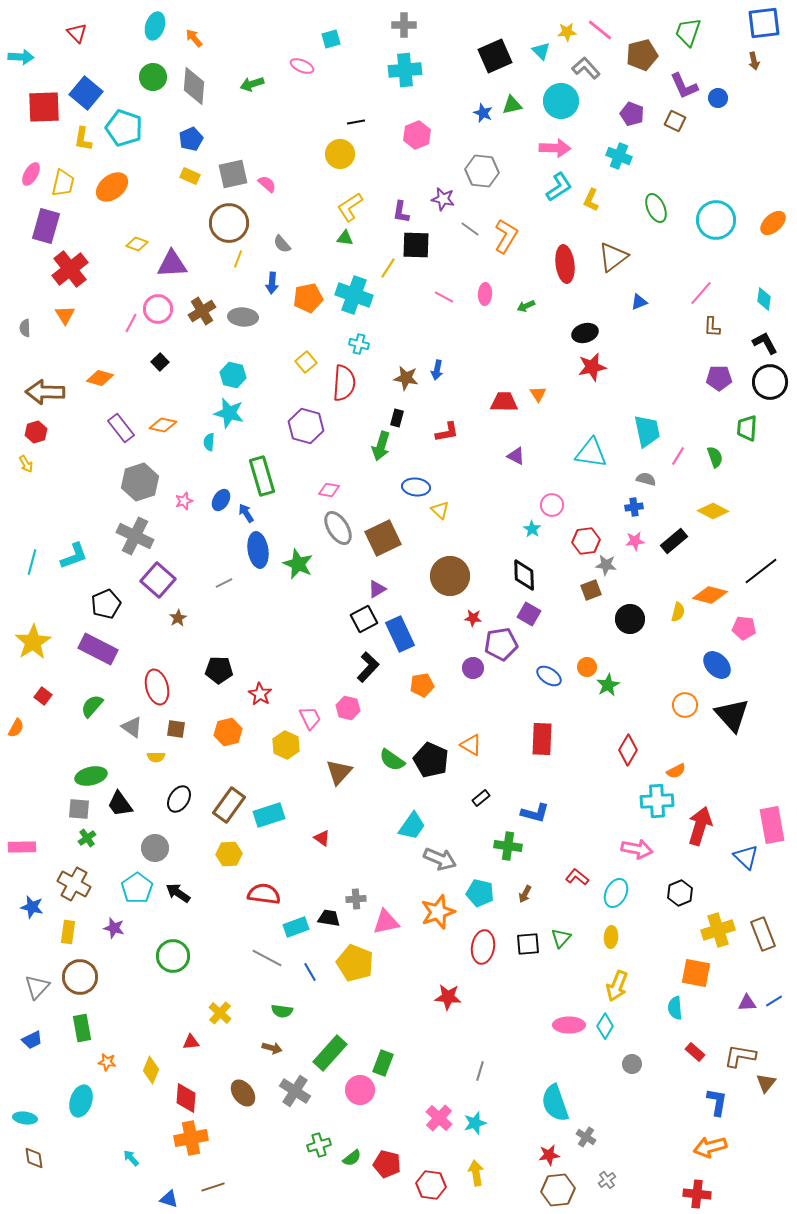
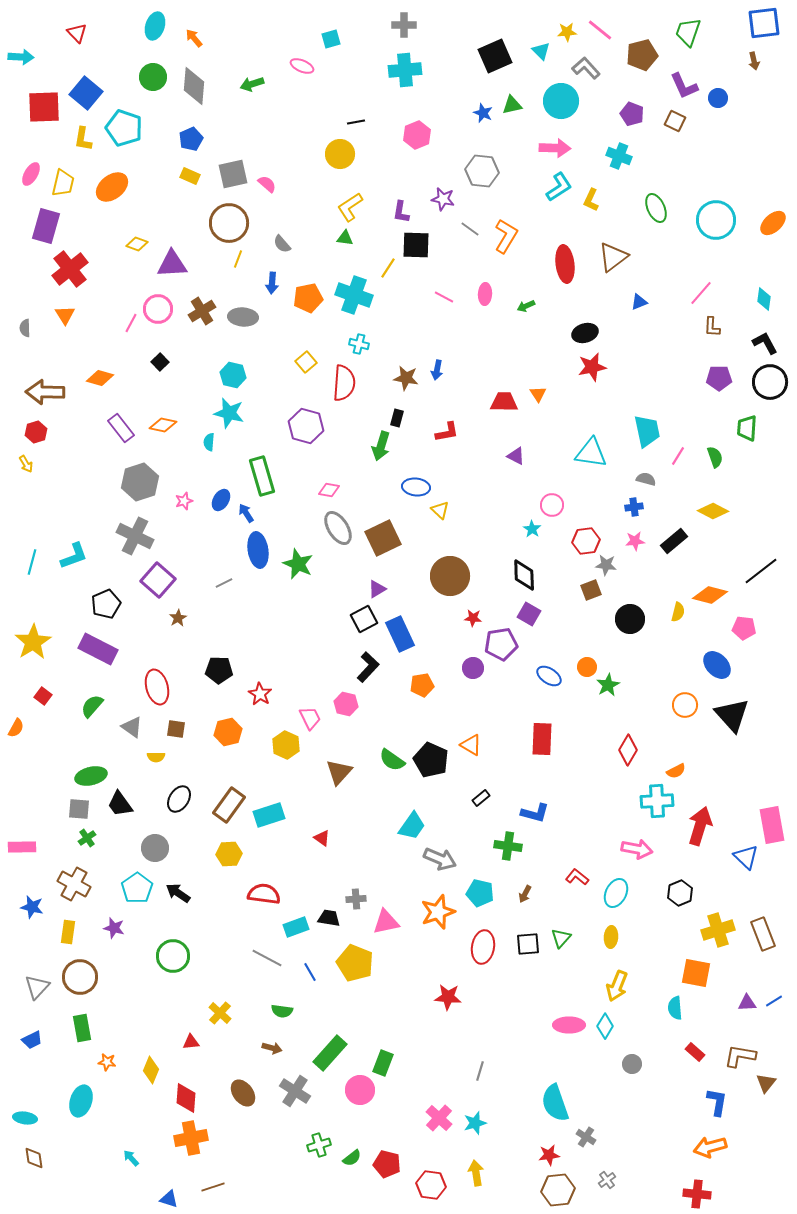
pink hexagon at (348, 708): moved 2 px left, 4 px up
